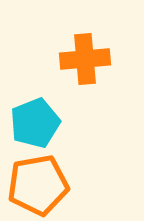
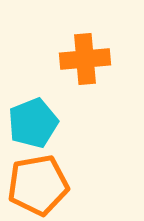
cyan pentagon: moved 2 px left
